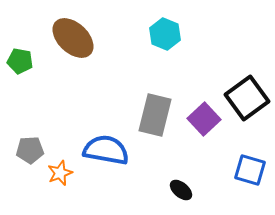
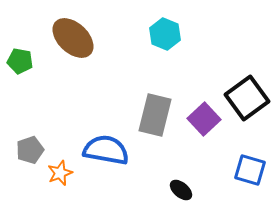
gray pentagon: rotated 16 degrees counterclockwise
